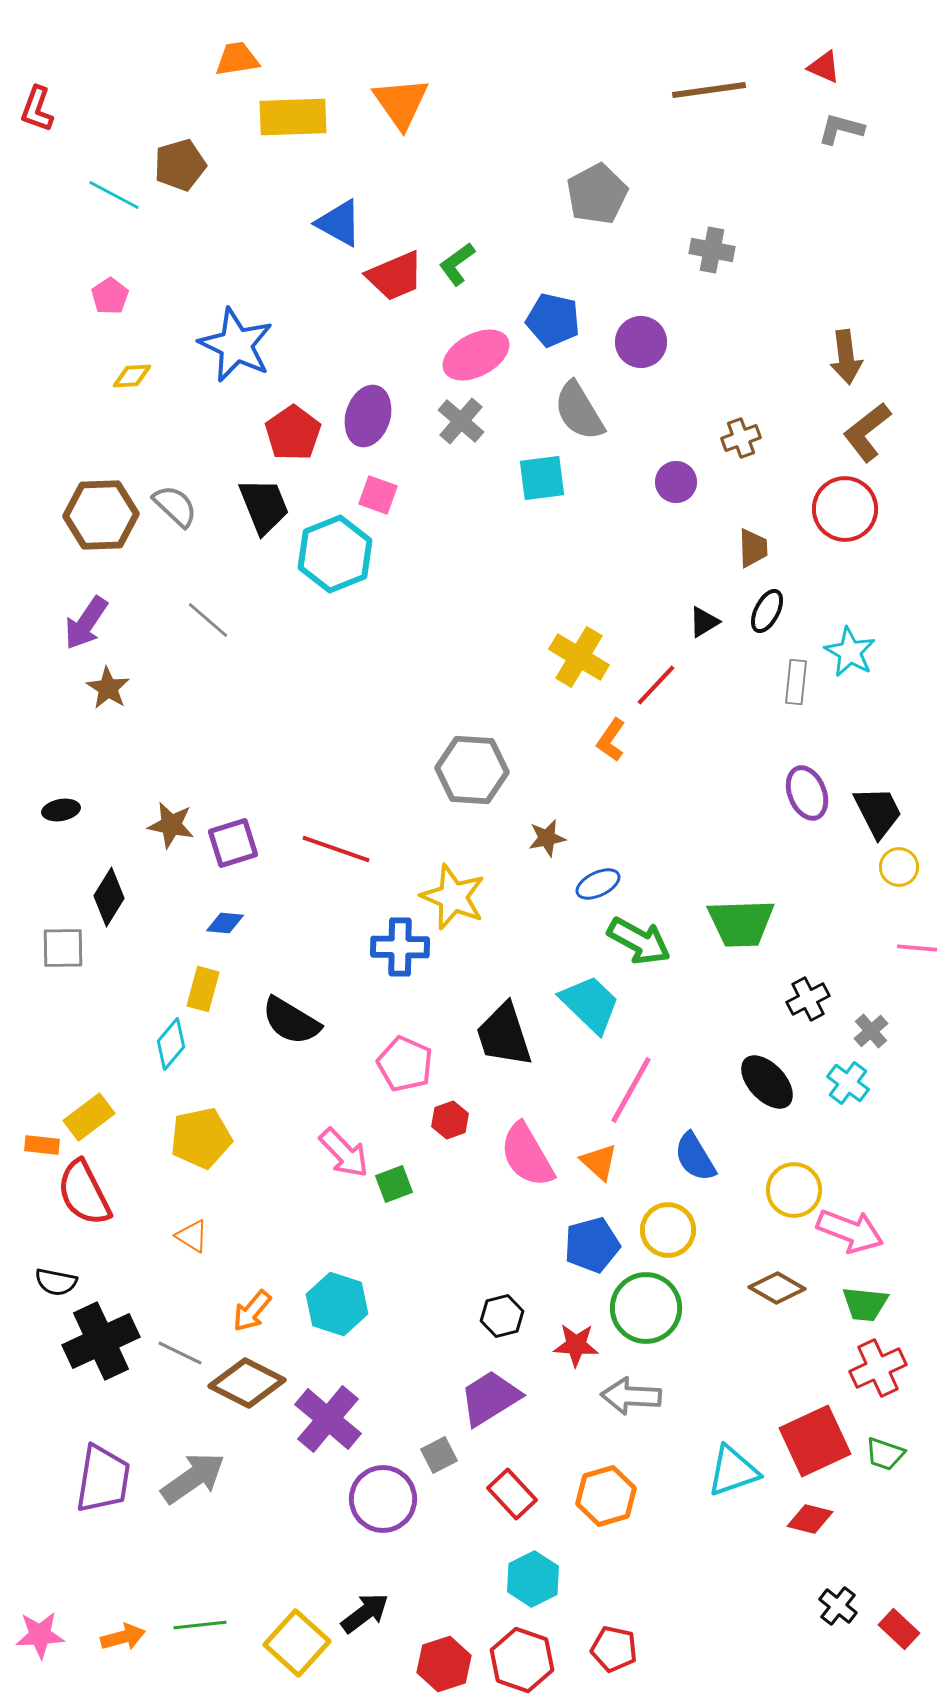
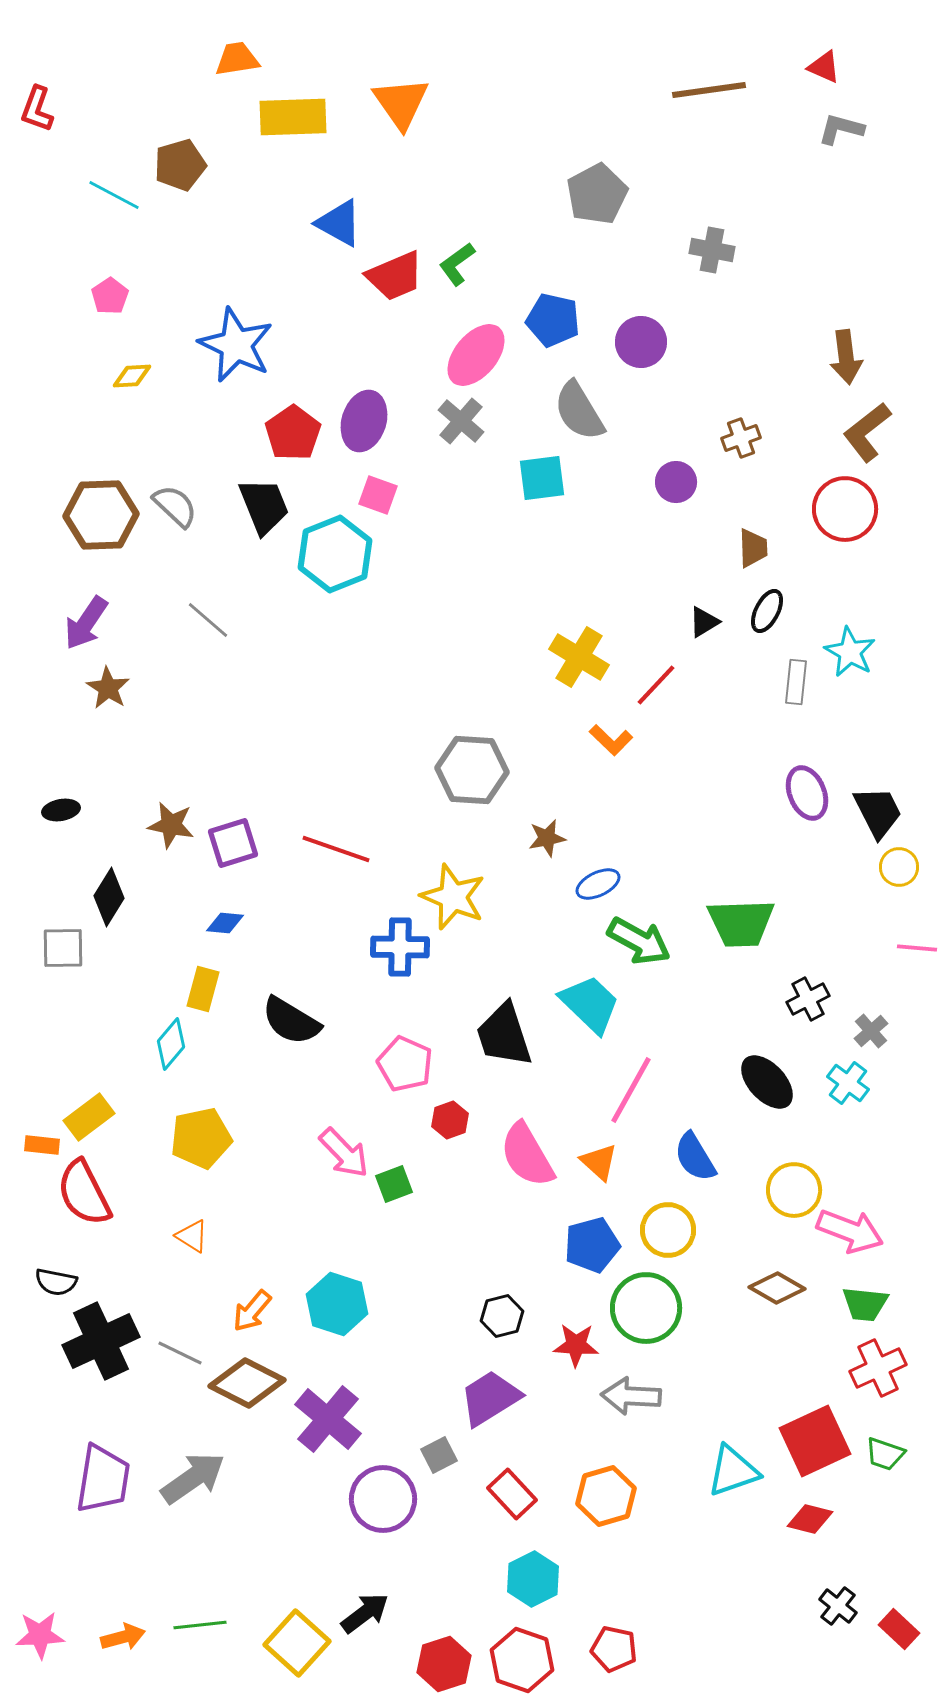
pink ellipse at (476, 355): rotated 22 degrees counterclockwise
purple ellipse at (368, 416): moved 4 px left, 5 px down
orange L-shape at (611, 740): rotated 81 degrees counterclockwise
